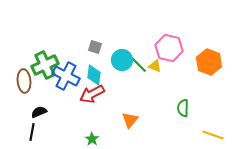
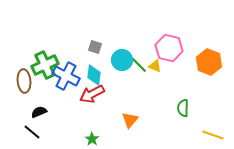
black line: rotated 60 degrees counterclockwise
